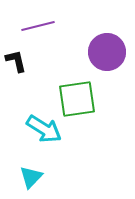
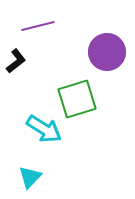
black L-shape: rotated 65 degrees clockwise
green square: rotated 9 degrees counterclockwise
cyan triangle: moved 1 px left
